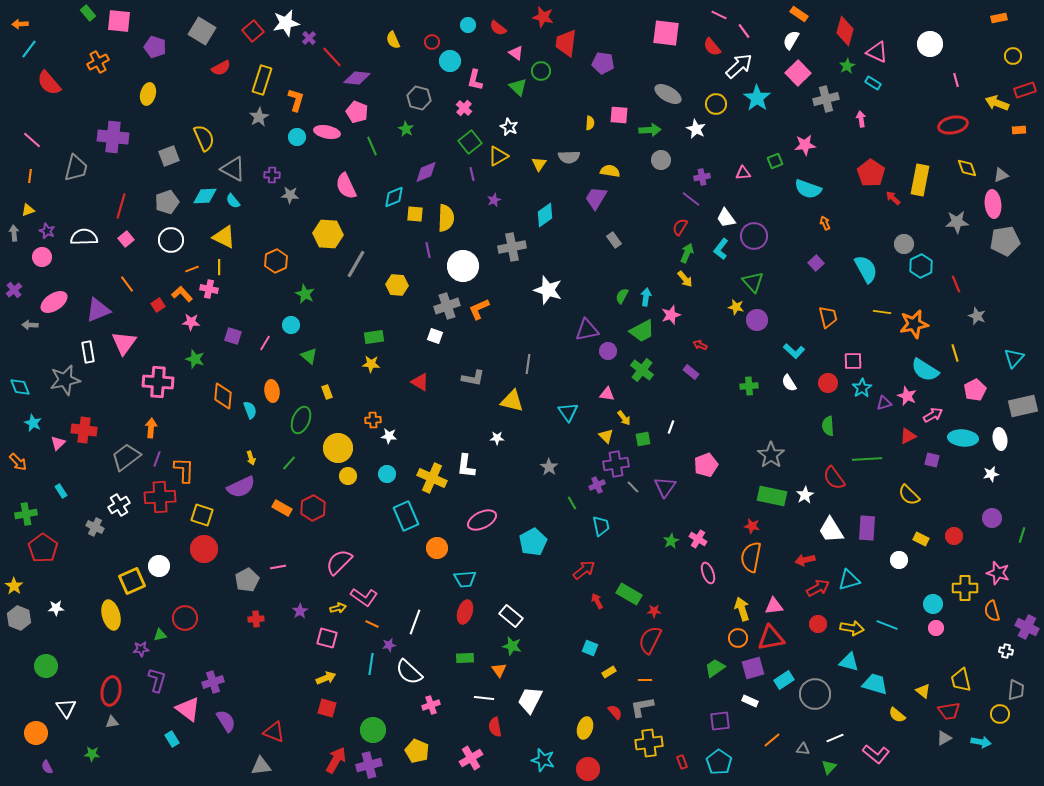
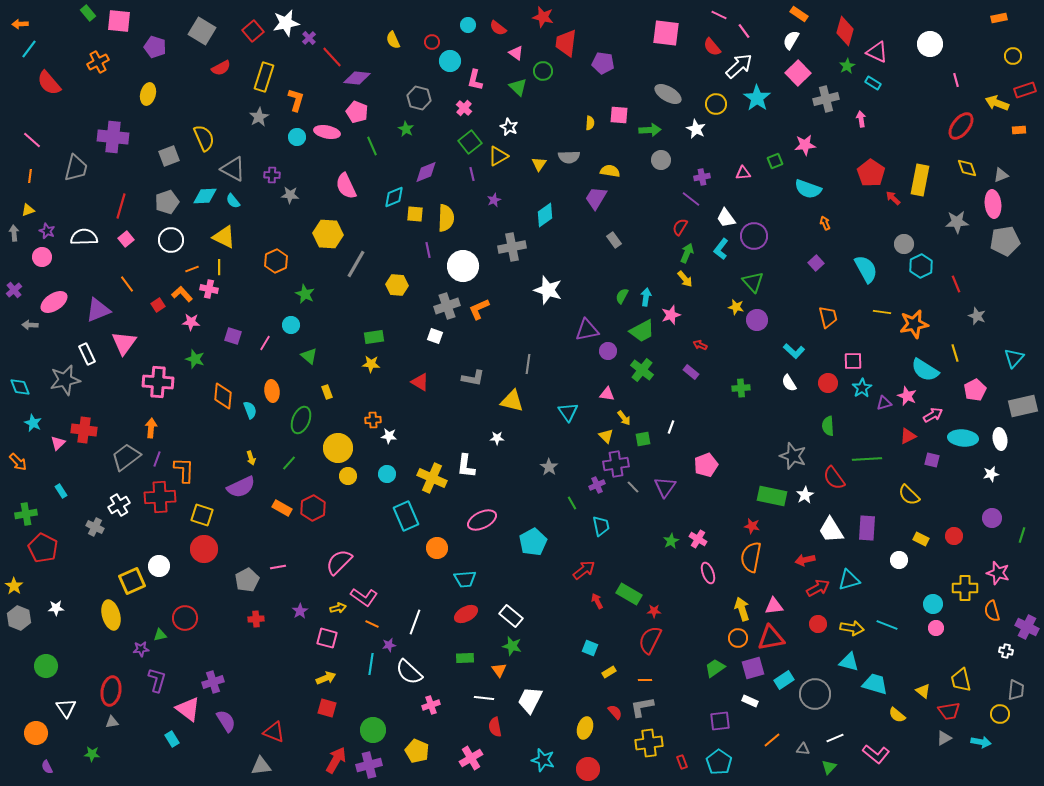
green circle at (541, 71): moved 2 px right
yellow rectangle at (262, 80): moved 2 px right, 3 px up
red ellipse at (953, 125): moved 8 px right, 1 px down; rotated 40 degrees counterclockwise
white rectangle at (88, 352): moved 1 px left, 2 px down; rotated 15 degrees counterclockwise
green cross at (749, 386): moved 8 px left, 2 px down
gray star at (771, 455): moved 22 px right, 1 px down; rotated 16 degrees counterclockwise
red pentagon at (43, 548): rotated 8 degrees counterclockwise
red ellipse at (465, 612): moved 1 px right, 2 px down; rotated 45 degrees clockwise
